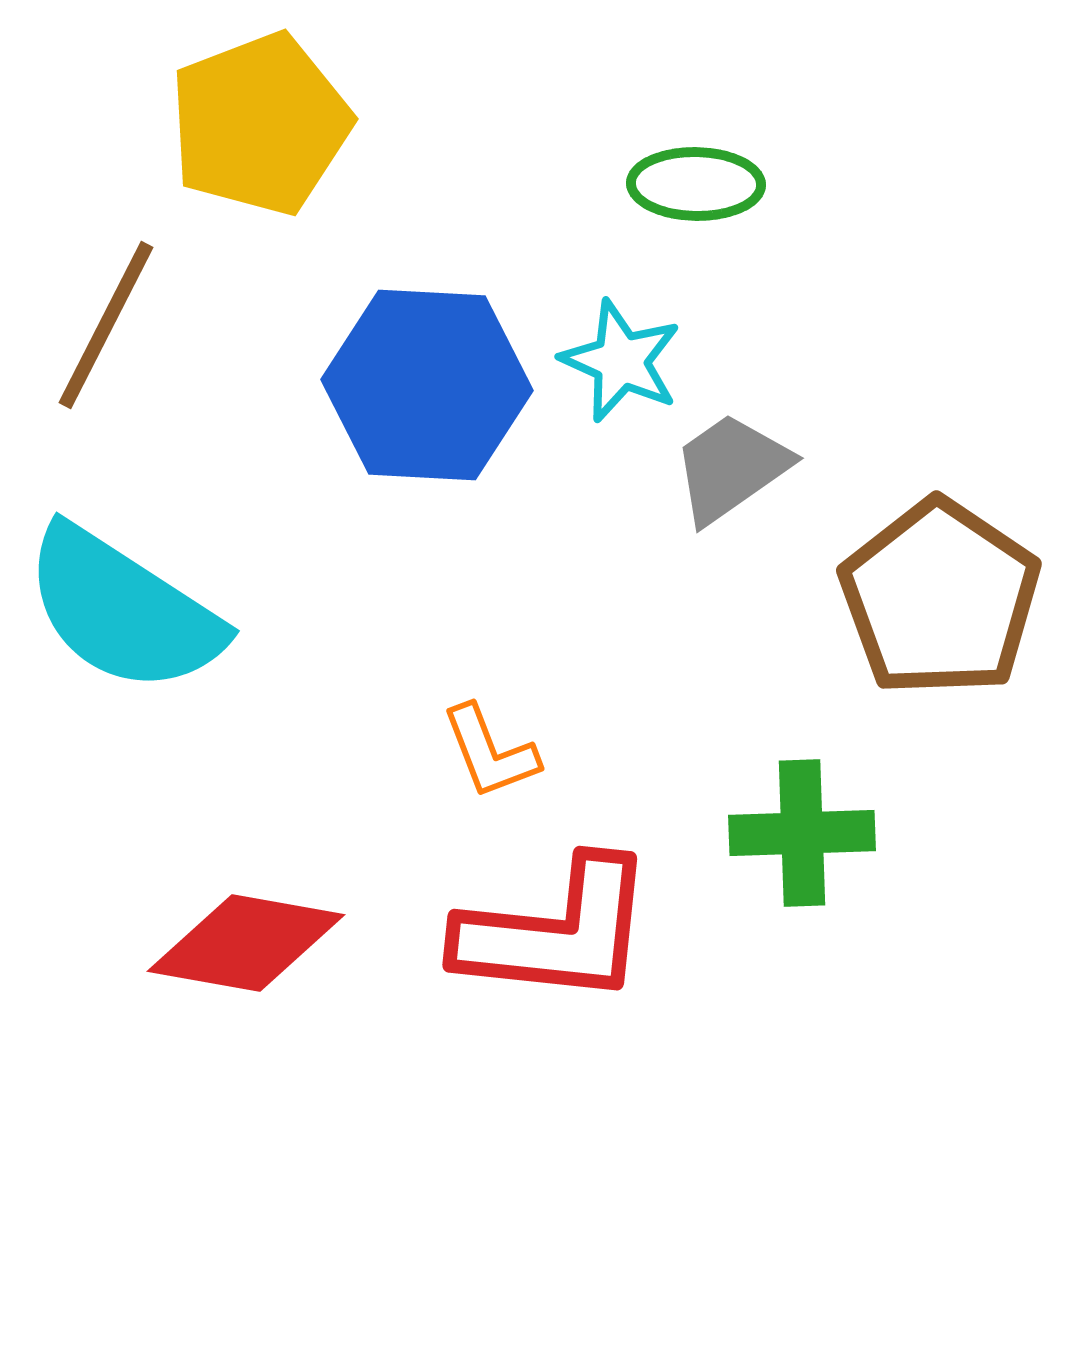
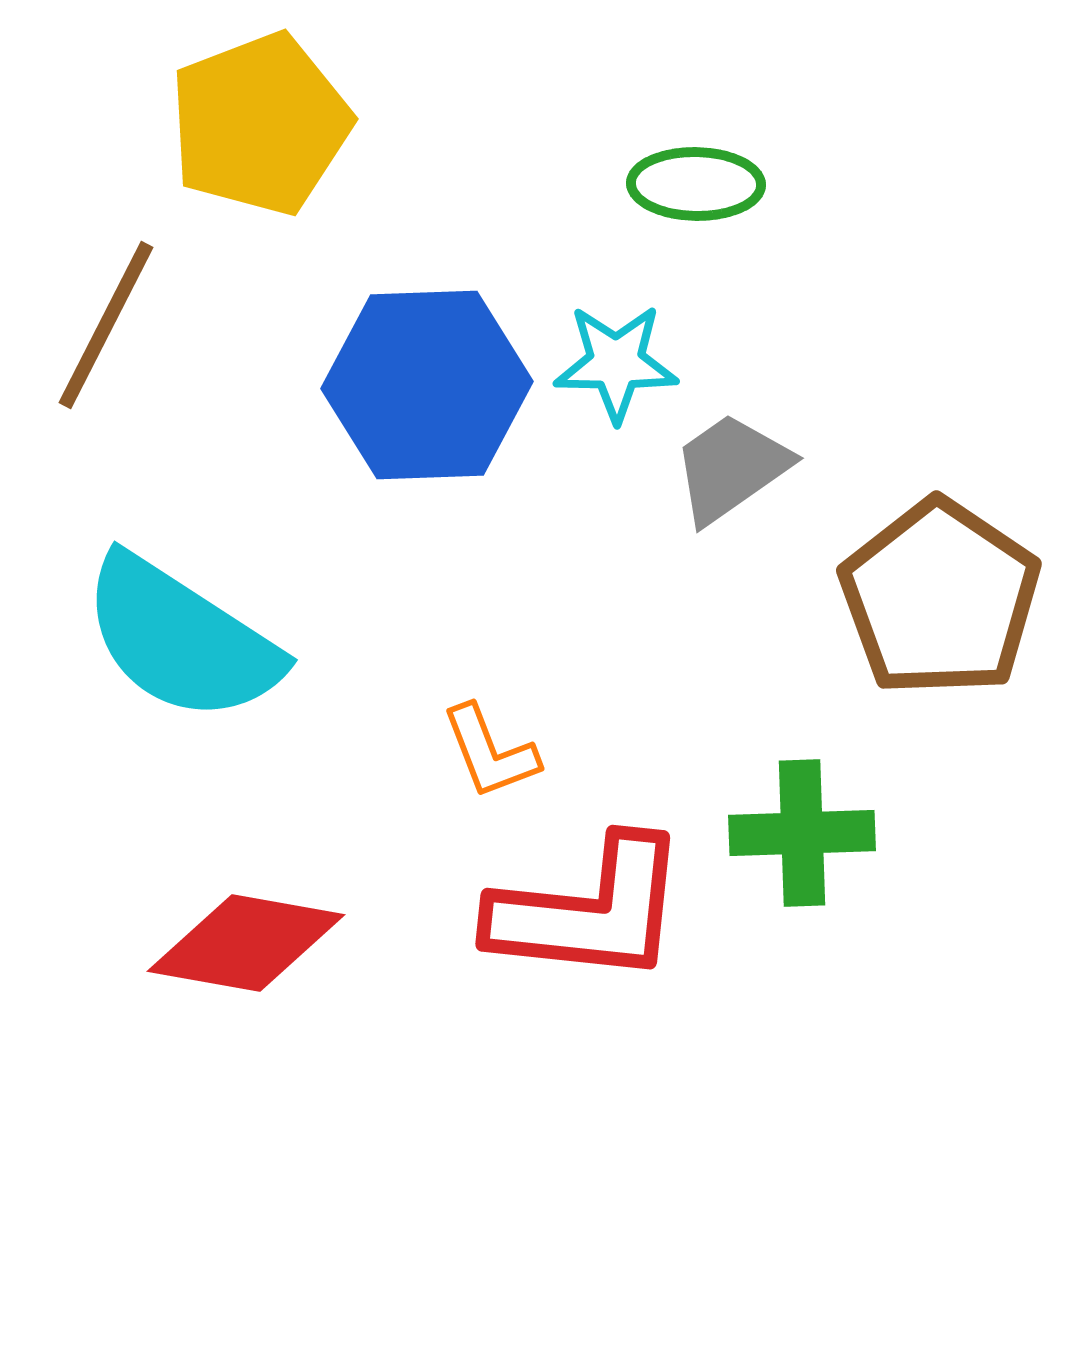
cyan star: moved 5 px left, 2 px down; rotated 23 degrees counterclockwise
blue hexagon: rotated 5 degrees counterclockwise
cyan semicircle: moved 58 px right, 29 px down
red L-shape: moved 33 px right, 21 px up
